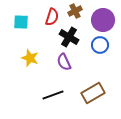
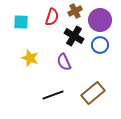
purple circle: moved 3 px left
black cross: moved 5 px right, 1 px up
brown rectangle: rotated 10 degrees counterclockwise
